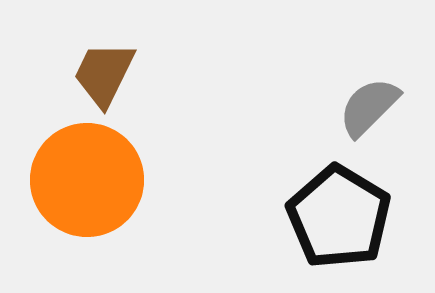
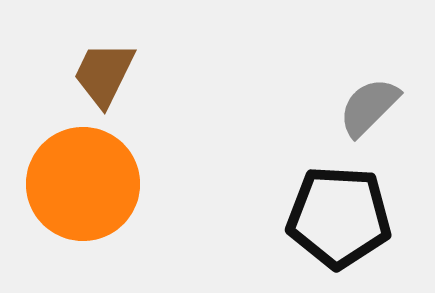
orange circle: moved 4 px left, 4 px down
black pentagon: rotated 28 degrees counterclockwise
